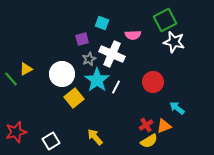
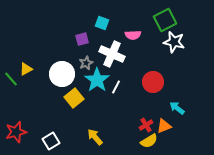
gray star: moved 3 px left, 4 px down
